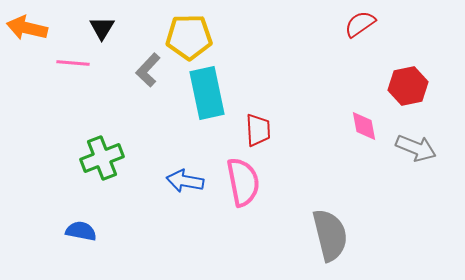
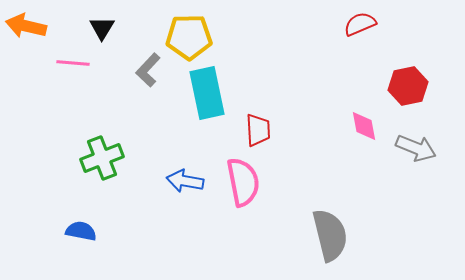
red semicircle: rotated 12 degrees clockwise
orange arrow: moved 1 px left, 2 px up
